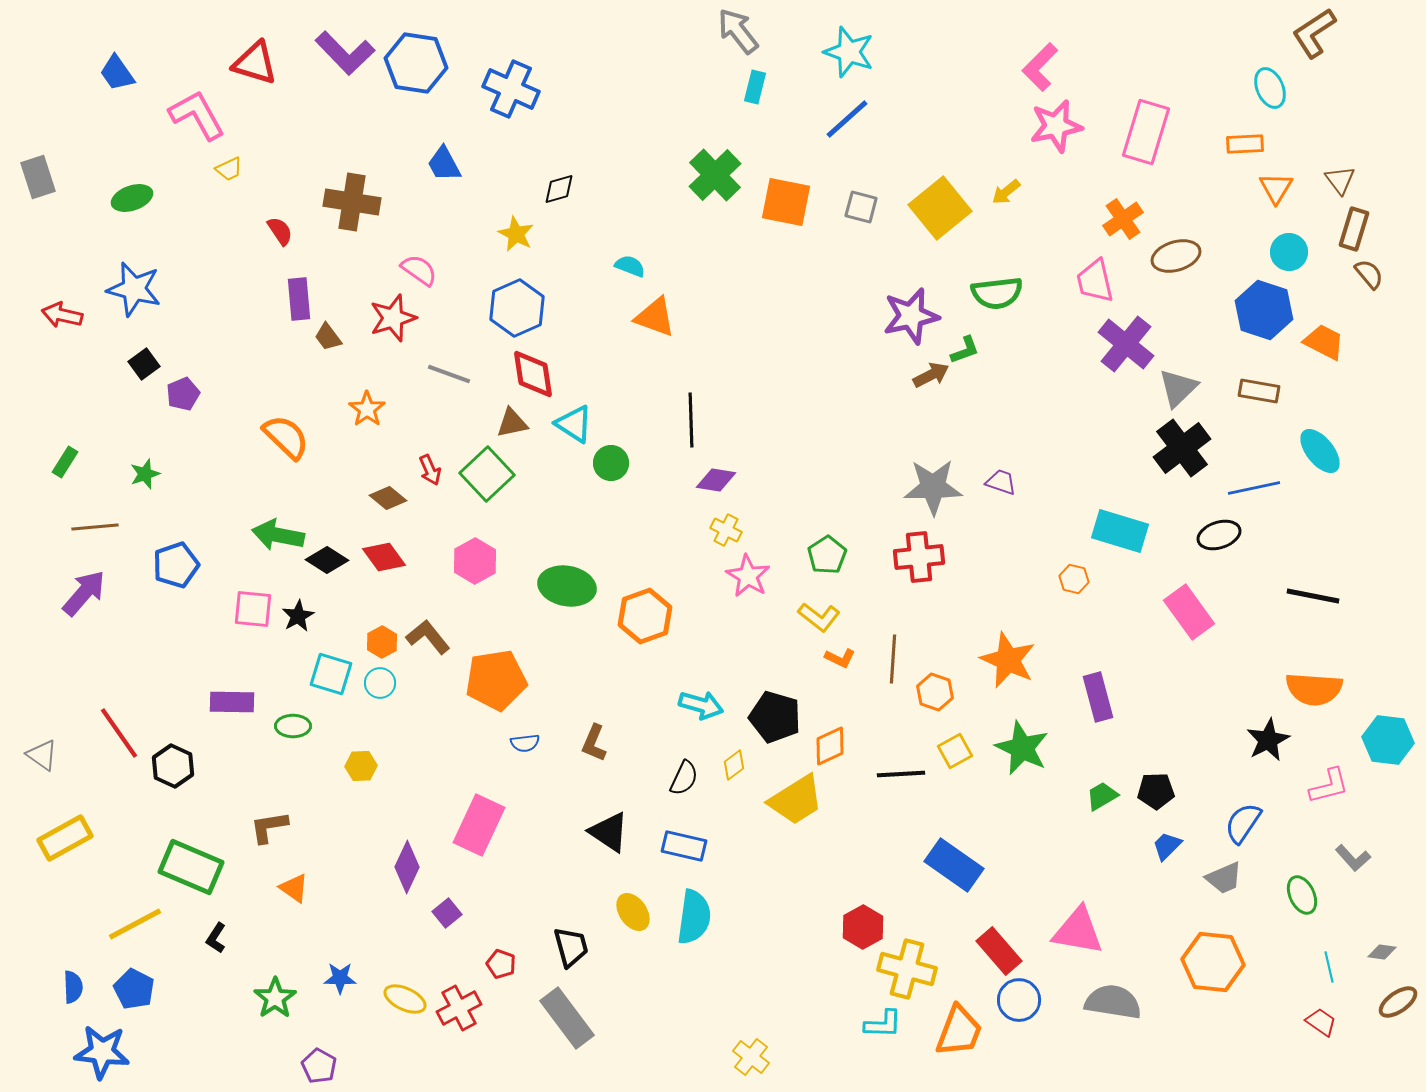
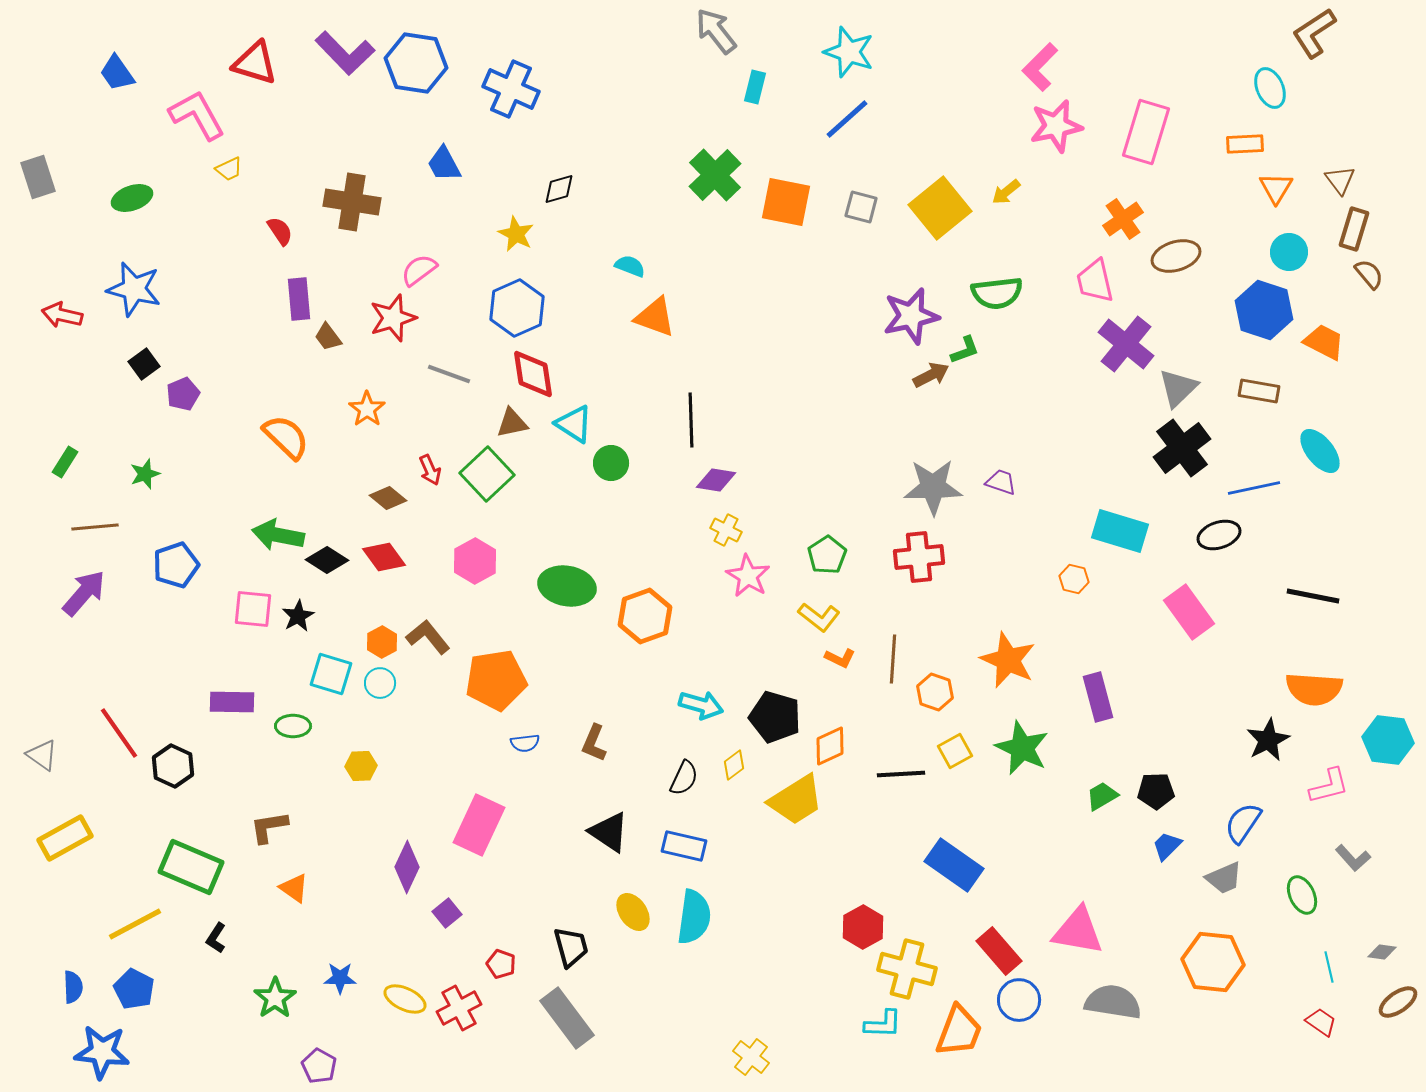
gray arrow at (738, 31): moved 22 px left
pink semicircle at (419, 270): rotated 72 degrees counterclockwise
